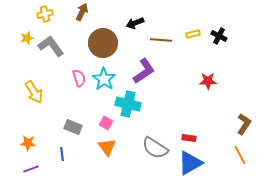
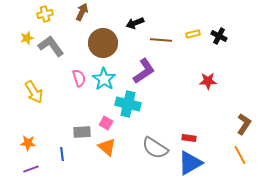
gray rectangle: moved 9 px right, 5 px down; rotated 24 degrees counterclockwise
orange triangle: rotated 12 degrees counterclockwise
